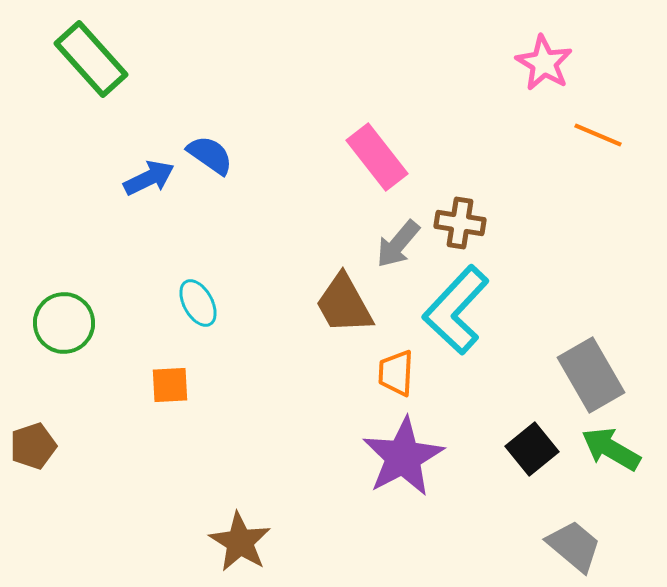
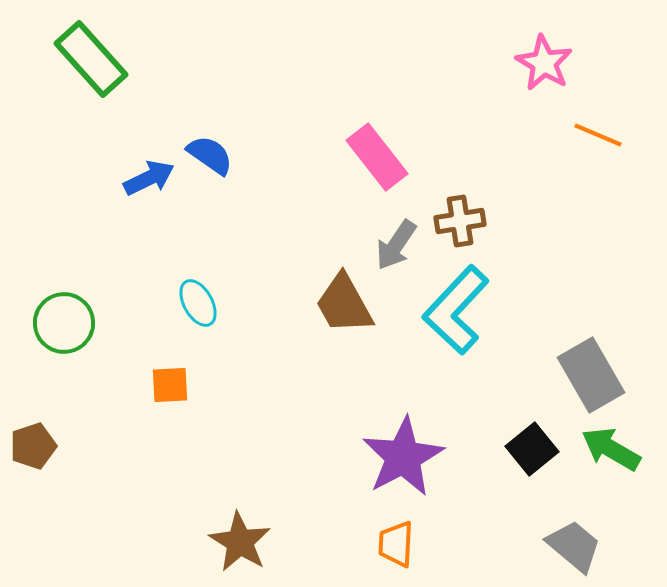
brown cross: moved 2 px up; rotated 18 degrees counterclockwise
gray arrow: moved 2 px left, 1 px down; rotated 6 degrees counterclockwise
orange trapezoid: moved 171 px down
